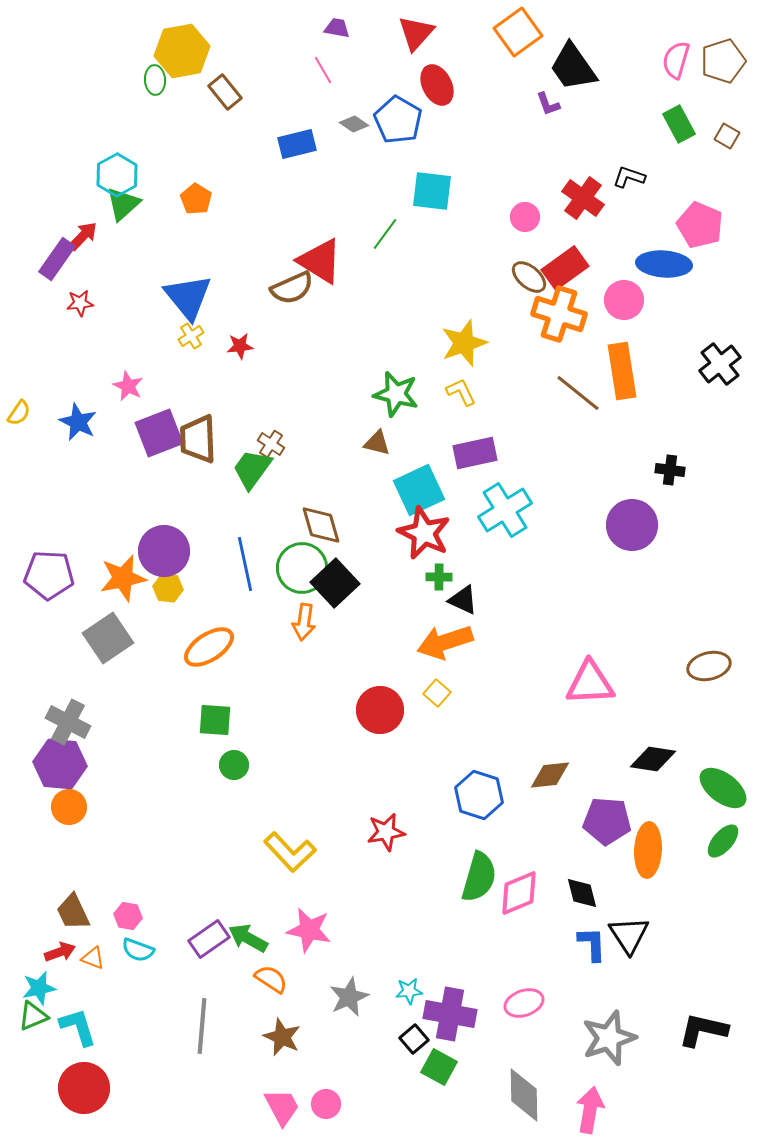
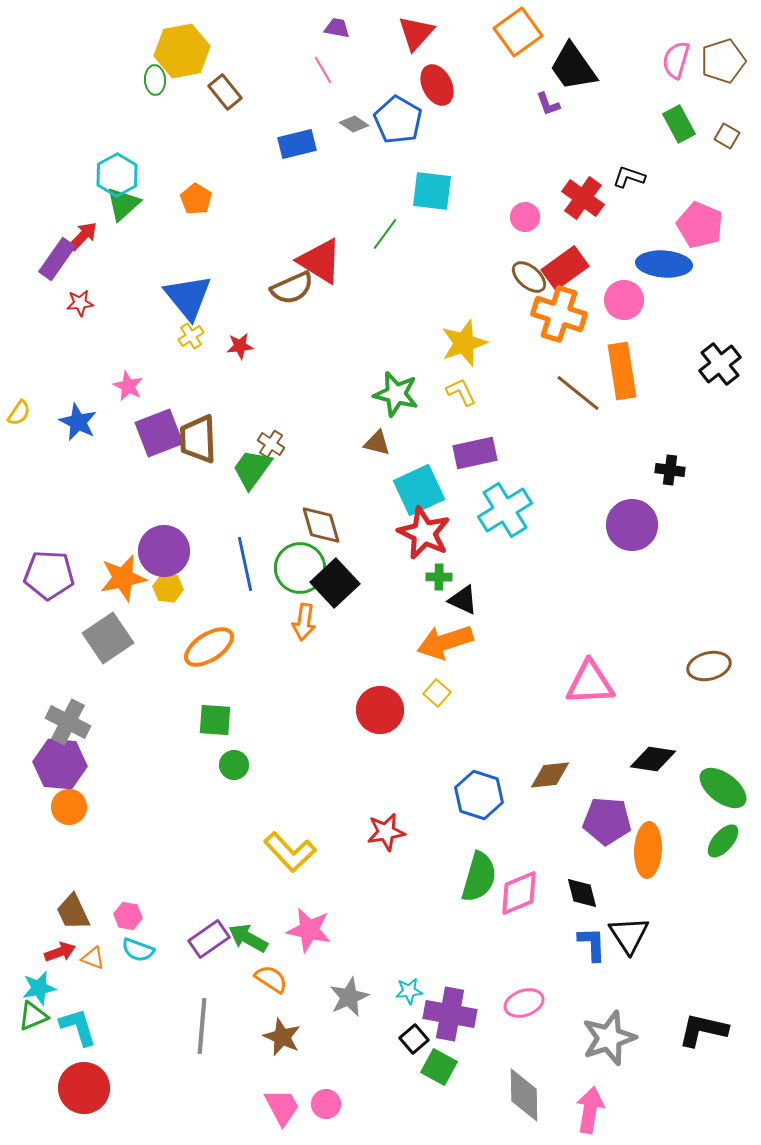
green circle at (302, 568): moved 2 px left
